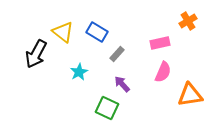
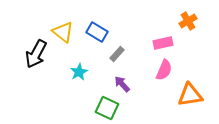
pink rectangle: moved 3 px right
pink semicircle: moved 1 px right, 2 px up
